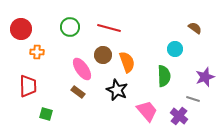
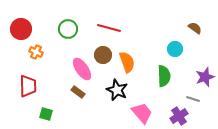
green circle: moved 2 px left, 2 px down
orange cross: moved 1 px left; rotated 24 degrees clockwise
pink trapezoid: moved 5 px left, 2 px down
purple cross: rotated 18 degrees clockwise
